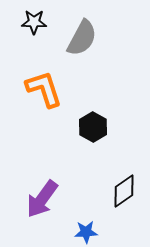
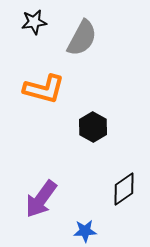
black star: rotated 10 degrees counterclockwise
orange L-shape: rotated 123 degrees clockwise
black diamond: moved 2 px up
purple arrow: moved 1 px left
blue star: moved 1 px left, 1 px up
